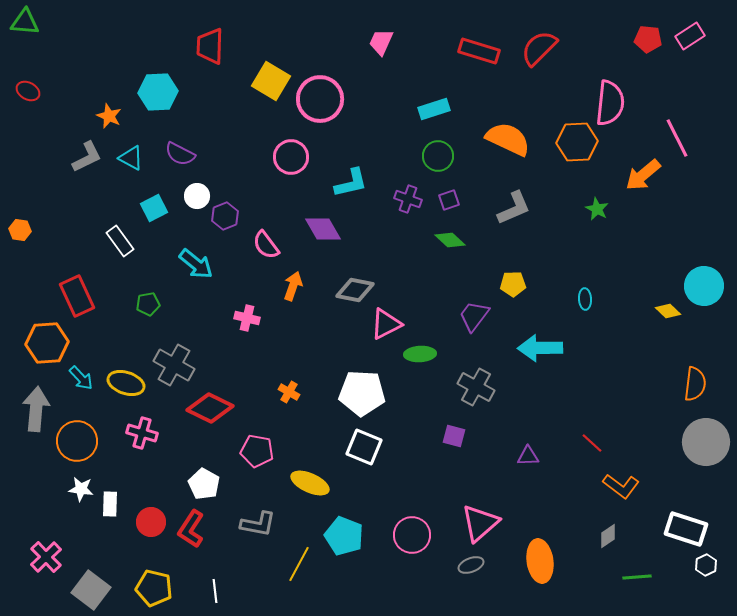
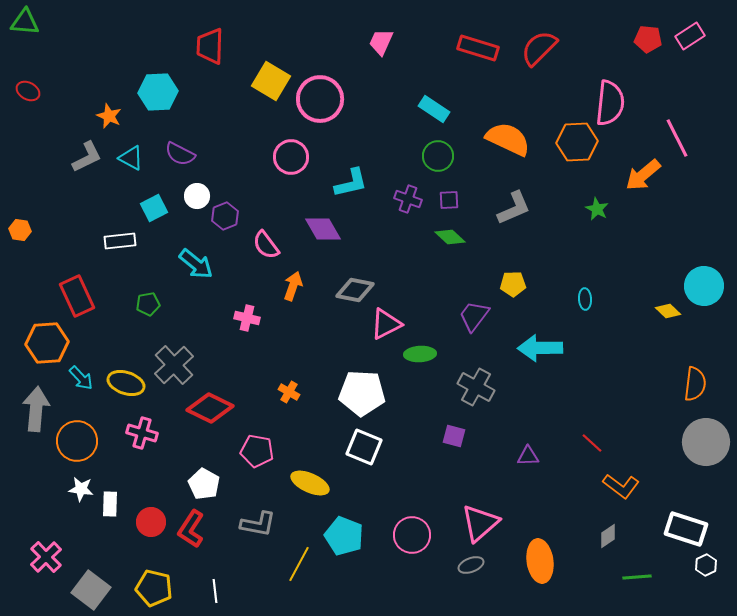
red rectangle at (479, 51): moved 1 px left, 3 px up
cyan rectangle at (434, 109): rotated 52 degrees clockwise
purple square at (449, 200): rotated 15 degrees clockwise
green diamond at (450, 240): moved 3 px up
white rectangle at (120, 241): rotated 60 degrees counterclockwise
gray cross at (174, 365): rotated 18 degrees clockwise
